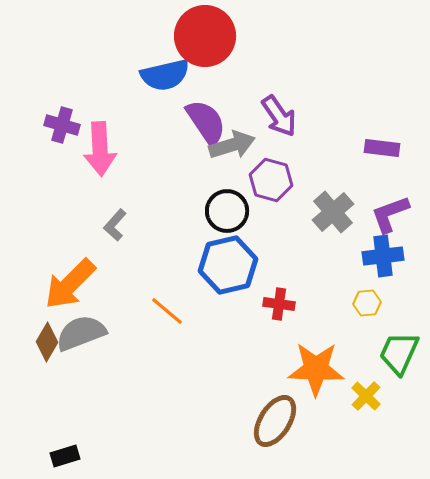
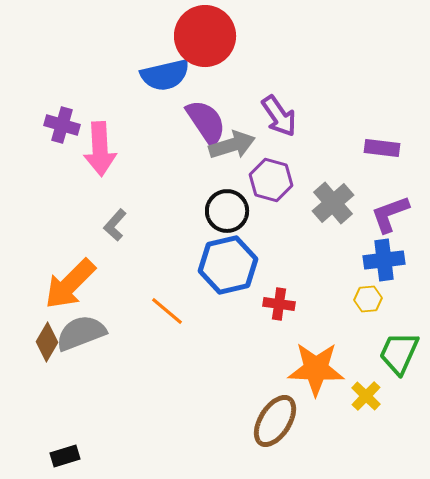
gray cross: moved 9 px up
blue cross: moved 1 px right, 4 px down
yellow hexagon: moved 1 px right, 4 px up
